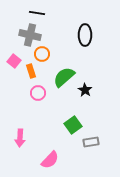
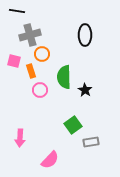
black line: moved 20 px left, 2 px up
gray cross: rotated 30 degrees counterclockwise
pink square: rotated 24 degrees counterclockwise
green semicircle: rotated 50 degrees counterclockwise
pink circle: moved 2 px right, 3 px up
